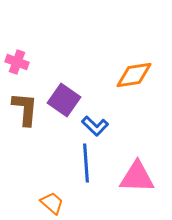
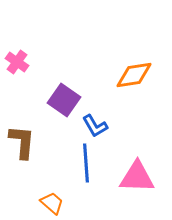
pink cross: rotated 15 degrees clockwise
brown L-shape: moved 3 px left, 33 px down
blue L-shape: rotated 16 degrees clockwise
